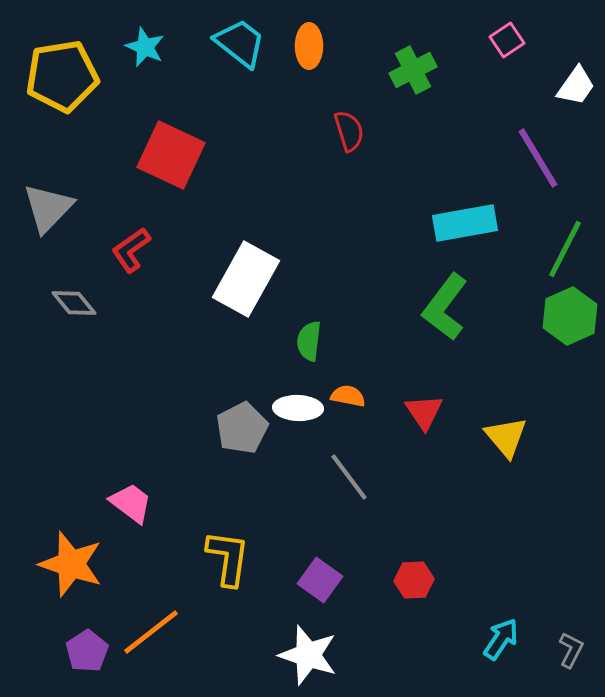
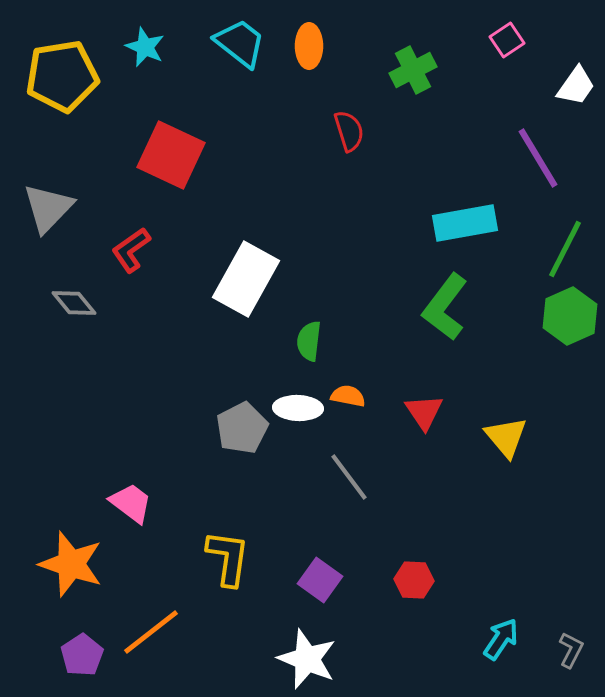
red hexagon: rotated 6 degrees clockwise
purple pentagon: moved 5 px left, 4 px down
white star: moved 1 px left, 4 px down; rotated 4 degrees clockwise
